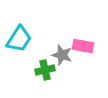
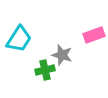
pink rectangle: moved 11 px right, 11 px up; rotated 30 degrees counterclockwise
